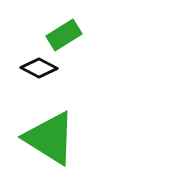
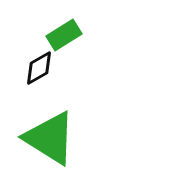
black diamond: rotated 57 degrees counterclockwise
